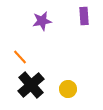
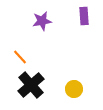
yellow circle: moved 6 px right
